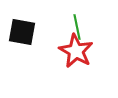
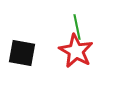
black square: moved 21 px down
